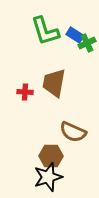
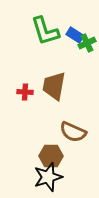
brown trapezoid: moved 3 px down
